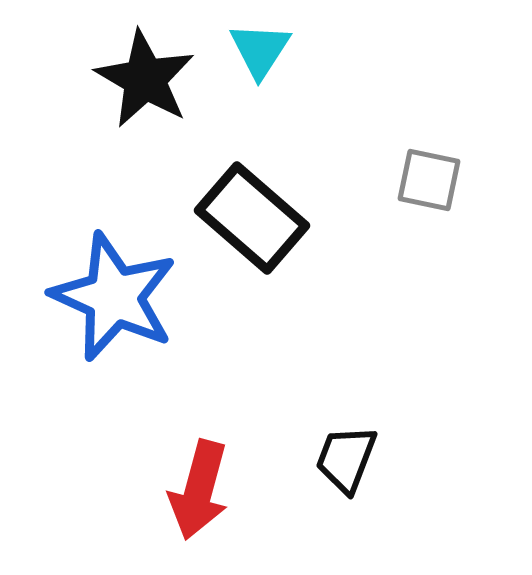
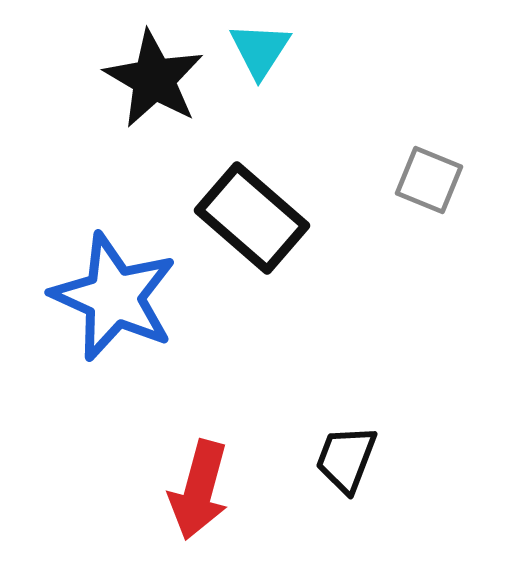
black star: moved 9 px right
gray square: rotated 10 degrees clockwise
